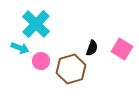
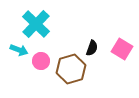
cyan arrow: moved 1 px left, 2 px down
